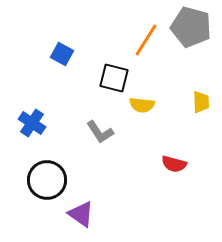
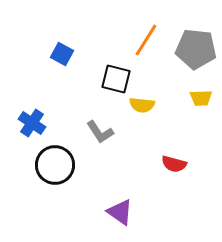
gray pentagon: moved 5 px right, 22 px down; rotated 9 degrees counterclockwise
black square: moved 2 px right, 1 px down
yellow trapezoid: moved 4 px up; rotated 90 degrees clockwise
black circle: moved 8 px right, 15 px up
purple triangle: moved 39 px right, 2 px up
